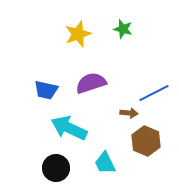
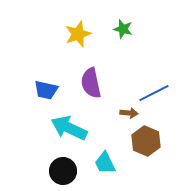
purple semicircle: rotated 84 degrees counterclockwise
black circle: moved 7 px right, 3 px down
